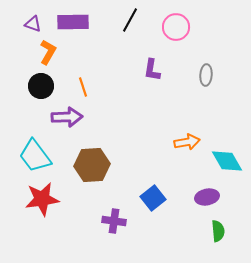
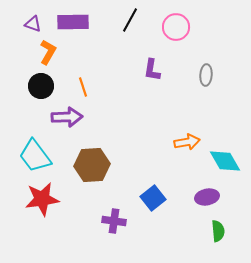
cyan diamond: moved 2 px left
